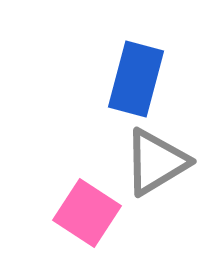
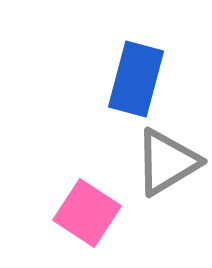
gray triangle: moved 11 px right
